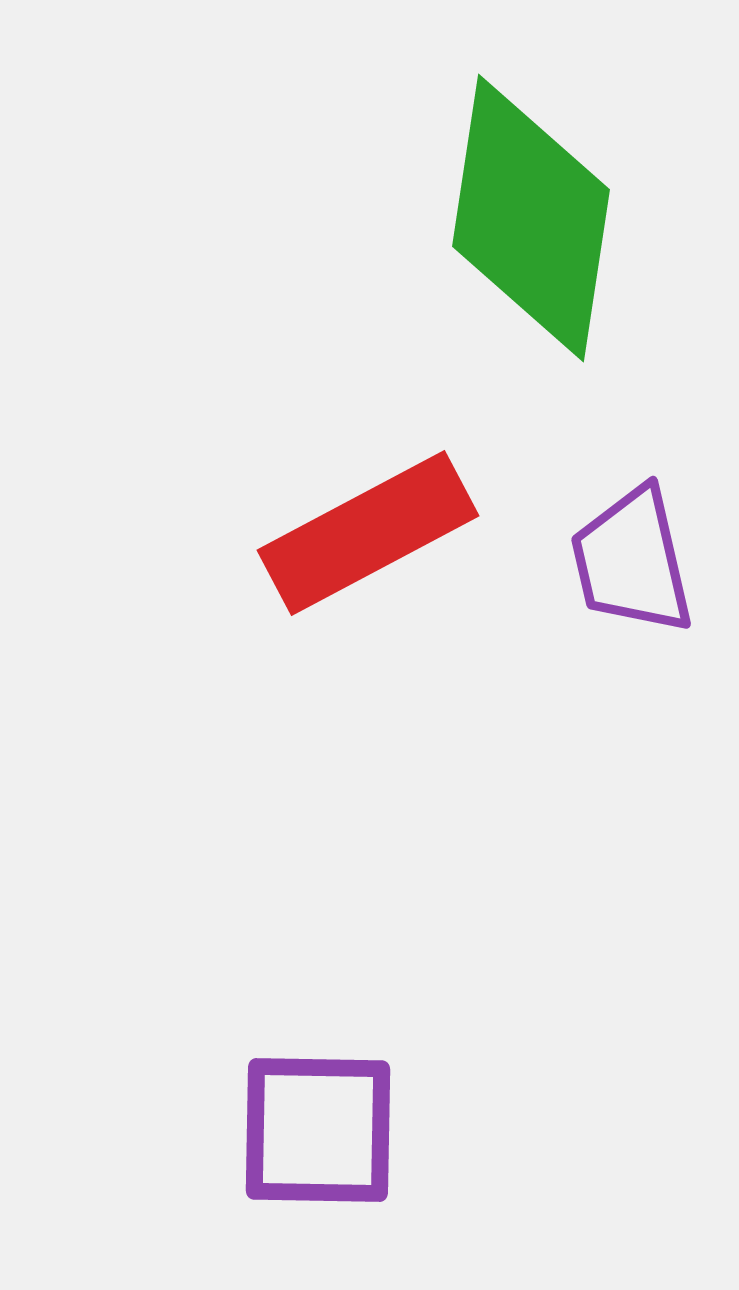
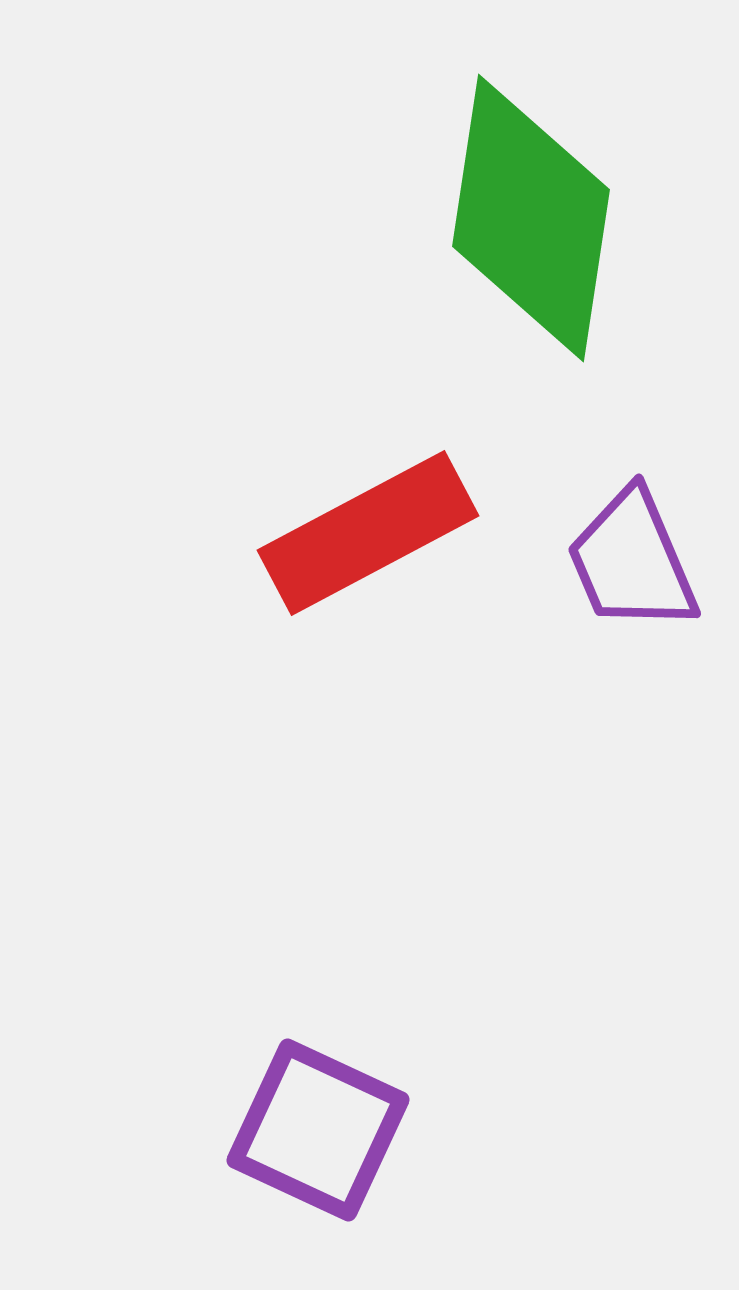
purple trapezoid: rotated 10 degrees counterclockwise
purple square: rotated 24 degrees clockwise
